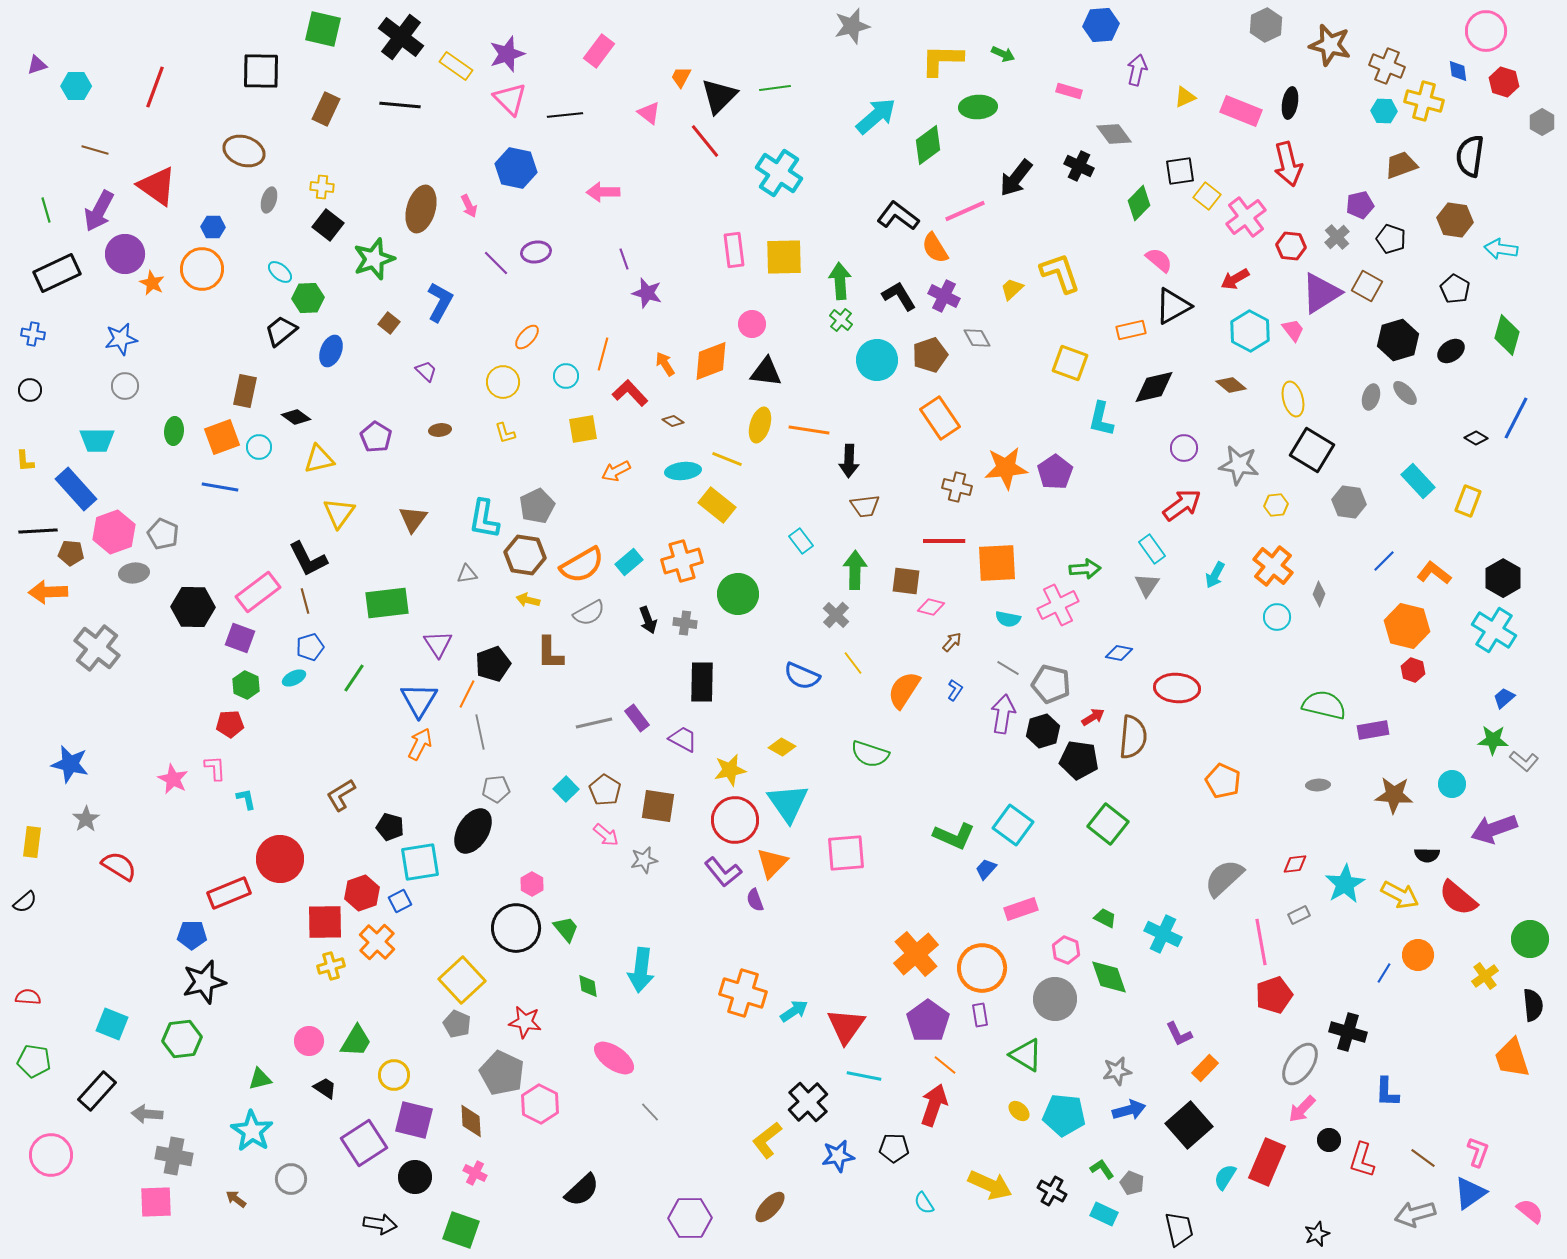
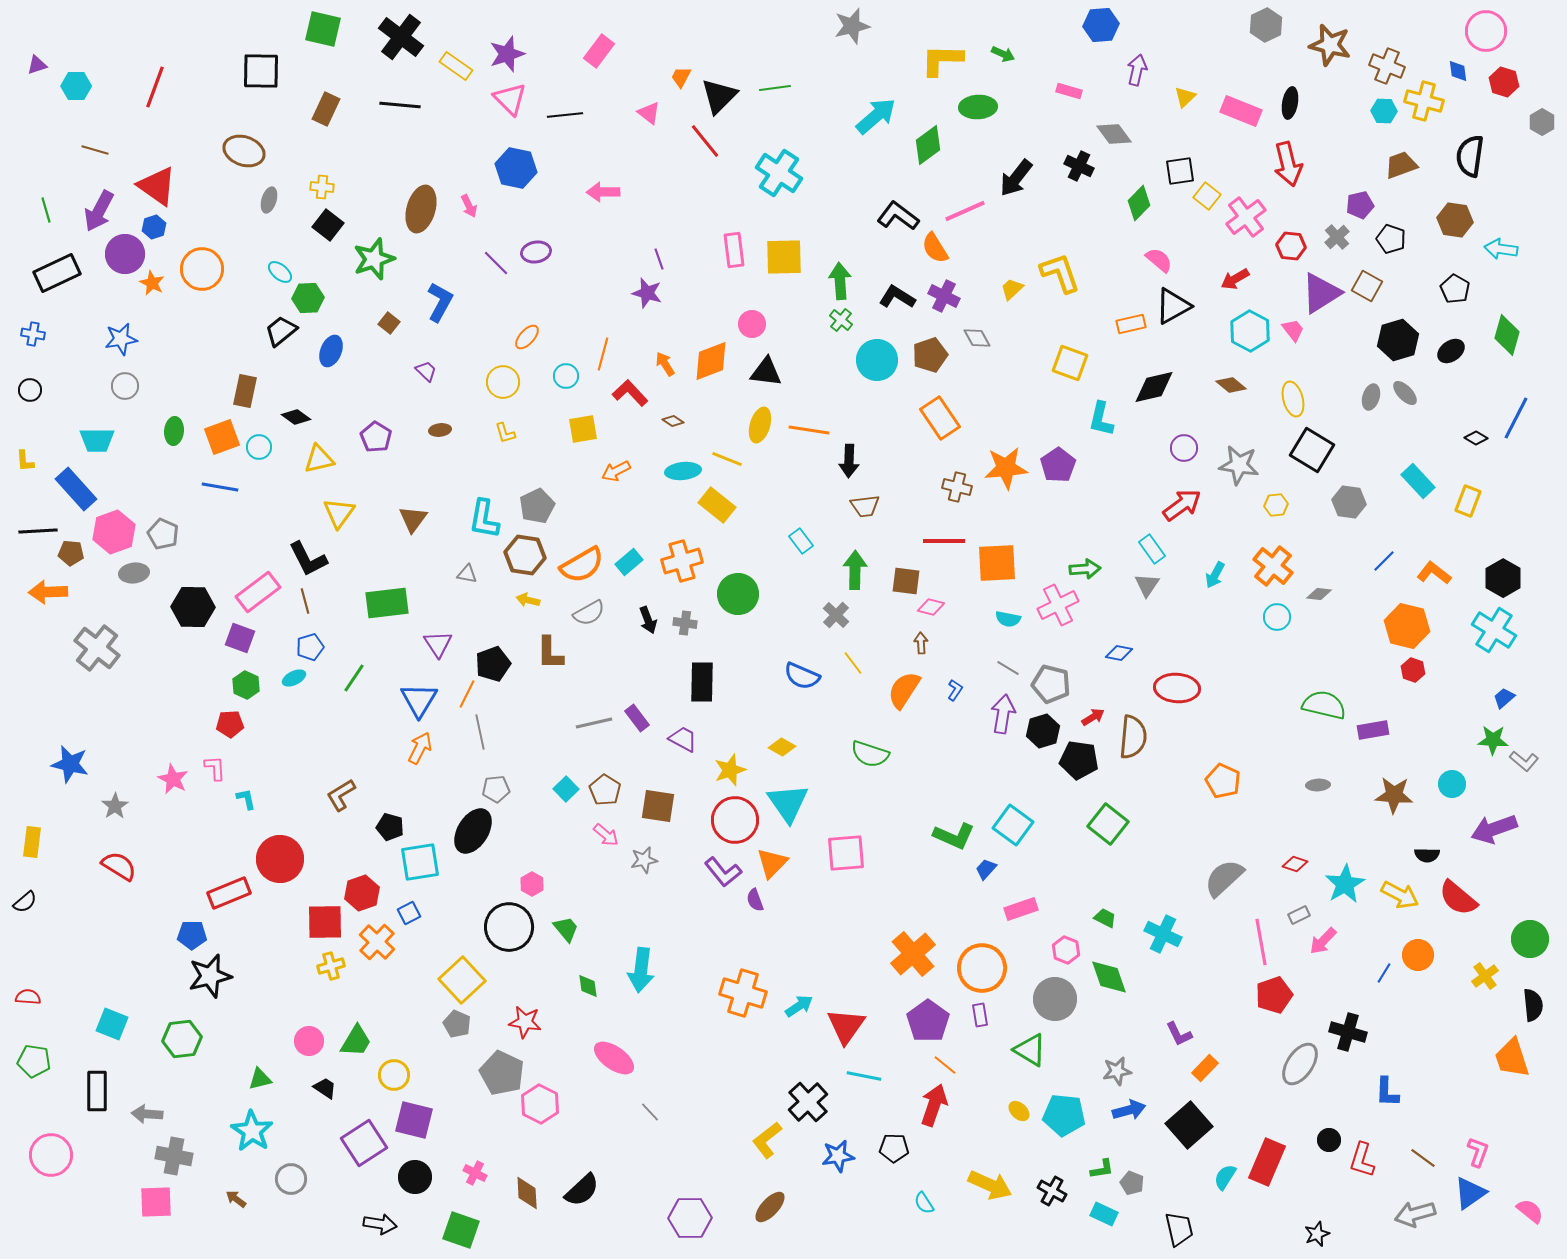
yellow triangle at (1185, 97): rotated 20 degrees counterclockwise
blue hexagon at (213, 227): moved 59 px left; rotated 20 degrees counterclockwise
purple line at (624, 259): moved 35 px right
black L-shape at (899, 296): moved 2 px left, 1 px down; rotated 27 degrees counterclockwise
orange rectangle at (1131, 330): moved 6 px up
purple pentagon at (1055, 472): moved 3 px right, 7 px up
gray triangle at (467, 574): rotated 20 degrees clockwise
gray diamond at (1319, 594): rotated 75 degrees clockwise
brown arrow at (952, 642): moved 31 px left, 1 px down; rotated 45 degrees counterclockwise
orange arrow at (420, 744): moved 4 px down
yellow star at (730, 770): rotated 8 degrees counterclockwise
gray star at (86, 819): moved 29 px right, 13 px up
red diamond at (1295, 864): rotated 25 degrees clockwise
blue square at (400, 901): moved 9 px right, 12 px down
black circle at (516, 928): moved 7 px left, 1 px up
orange cross at (916, 954): moved 3 px left
black star at (204, 982): moved 6 px right, 6 px up
cyan arrow at (794, 1011): moved 5 px right, 5 px up
green triangle at (1026, 1055): moved 4 px right, 5 px up
black rectangle at (97, 1091): rotated 42 degrees counterclockwise
pink arrow at (1302, 1109): moved 21 px right, 168 px up
brown diamond at (471, 1121): moved 56 px right, 72 px down
green L-shape at (1102, 1169): rotated 115 degrees clockwise
